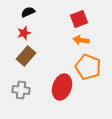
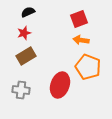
brown rectangle: rotated 18 degrees clockwise
red ellipse: moved 2 px left, 2 px up
